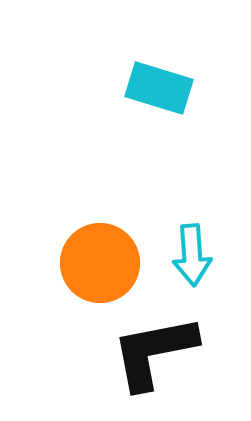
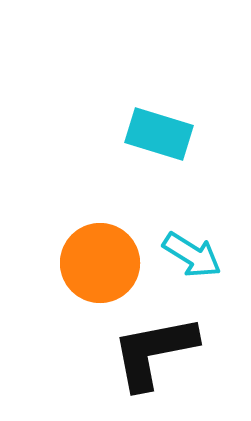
cyan rectangle: moved 46 px down
cyan arrow: rotated 54 degrees counterclockwise
